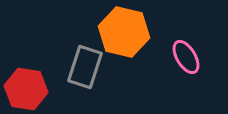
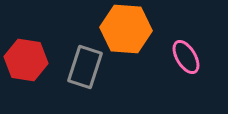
orange hexagon: moved 2 px right, 3 px up; rotated 9 degrees counterclockwise
red hexagon: moved 29 px up
